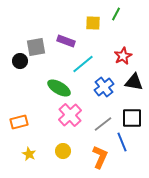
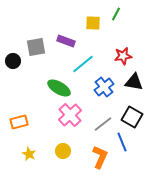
red star: rotated 18 degrees clockwise
black circle: moved 7 px left
black square: moved 1 px up; rotated 30 degrees clockwise
